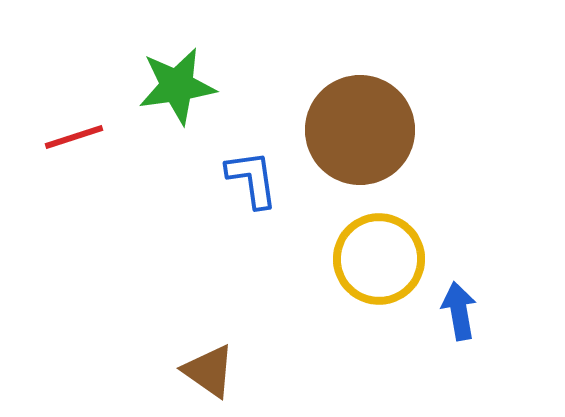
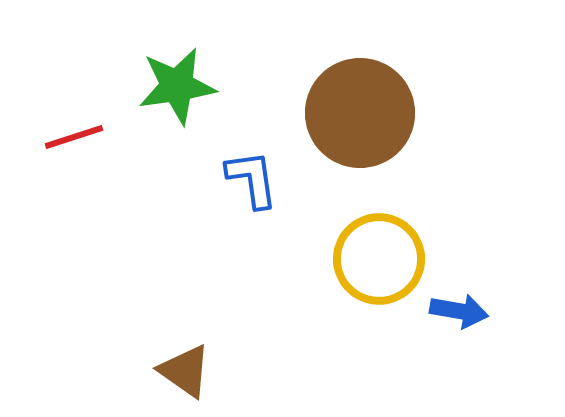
brown circle: moved 17 px up
blue arrow: rotated 110 degrees clockwise
brown triangle: moved 24 px left
